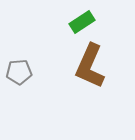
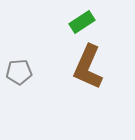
brown L-shape: moved 2 px left, 1 px down
